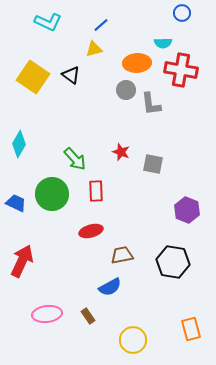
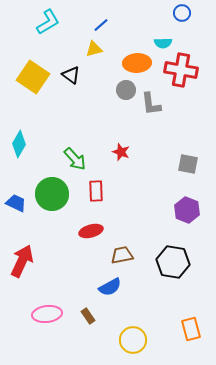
cyan L-shape: rotated 56 degrees counterclockwise
gray square: moved 35 px right
